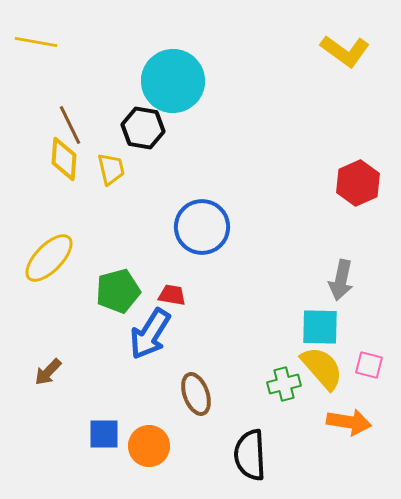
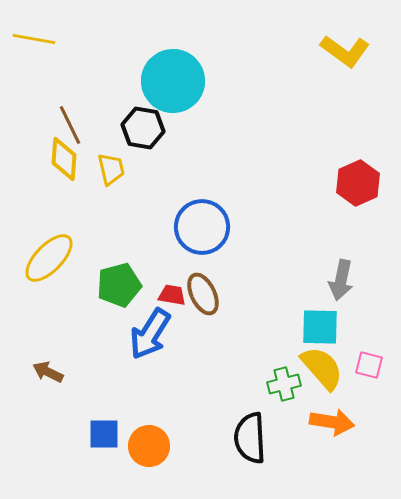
yellow line: moved 2 px left, 3 px up
green pentagon: moved 1 px right, 6 px up
brown arrow: rotated 72 degrees clockwise
brown ellipse: moved 7 px right, 100 px up; rotated 6 degrees counterclockwise
orange arrow: moved 17 px left
black semicircle: moved 17 px up
